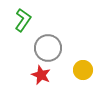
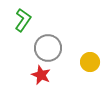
yellow circle: moved 7 px right, 8 px up
